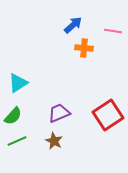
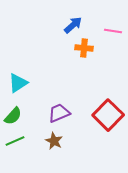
red square: rotated 12 degrees counterclockwise
green line: moved 2 px left
